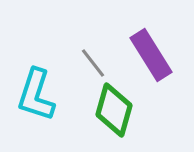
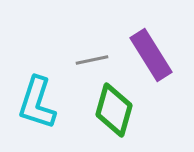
gray line: moved 1 px left, 3 px up; rotated 64 degrees counterclockwise
cyan L-shape: moved 1 px right, 8 px down
